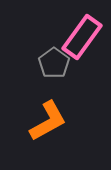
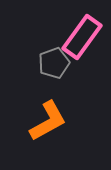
gray pentagon: rotated 16 degrees clockwise
